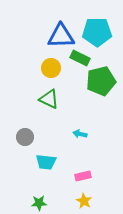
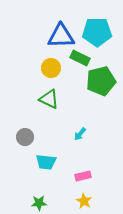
cyan arrow: rotated 64 degrees counterclockwise
